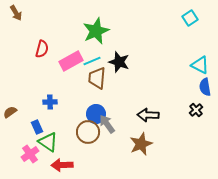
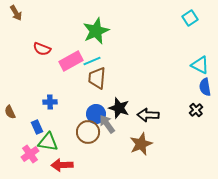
red semicircle: rotated 96 degrees clockwise
black star: moved 46 px down
brown semicircle: rotated 80 degrees counterclockwise
green triangle: rotated 25 degrees counterclockwise
